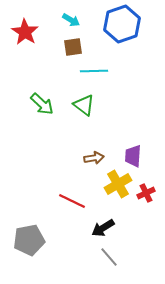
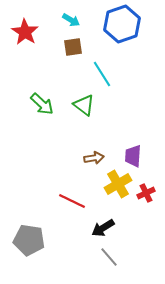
cyan line: moved 8 px right, 3 px down; rotated 60 degrees clockwise
gray pentagon: rotated 20 degrees clockwise
